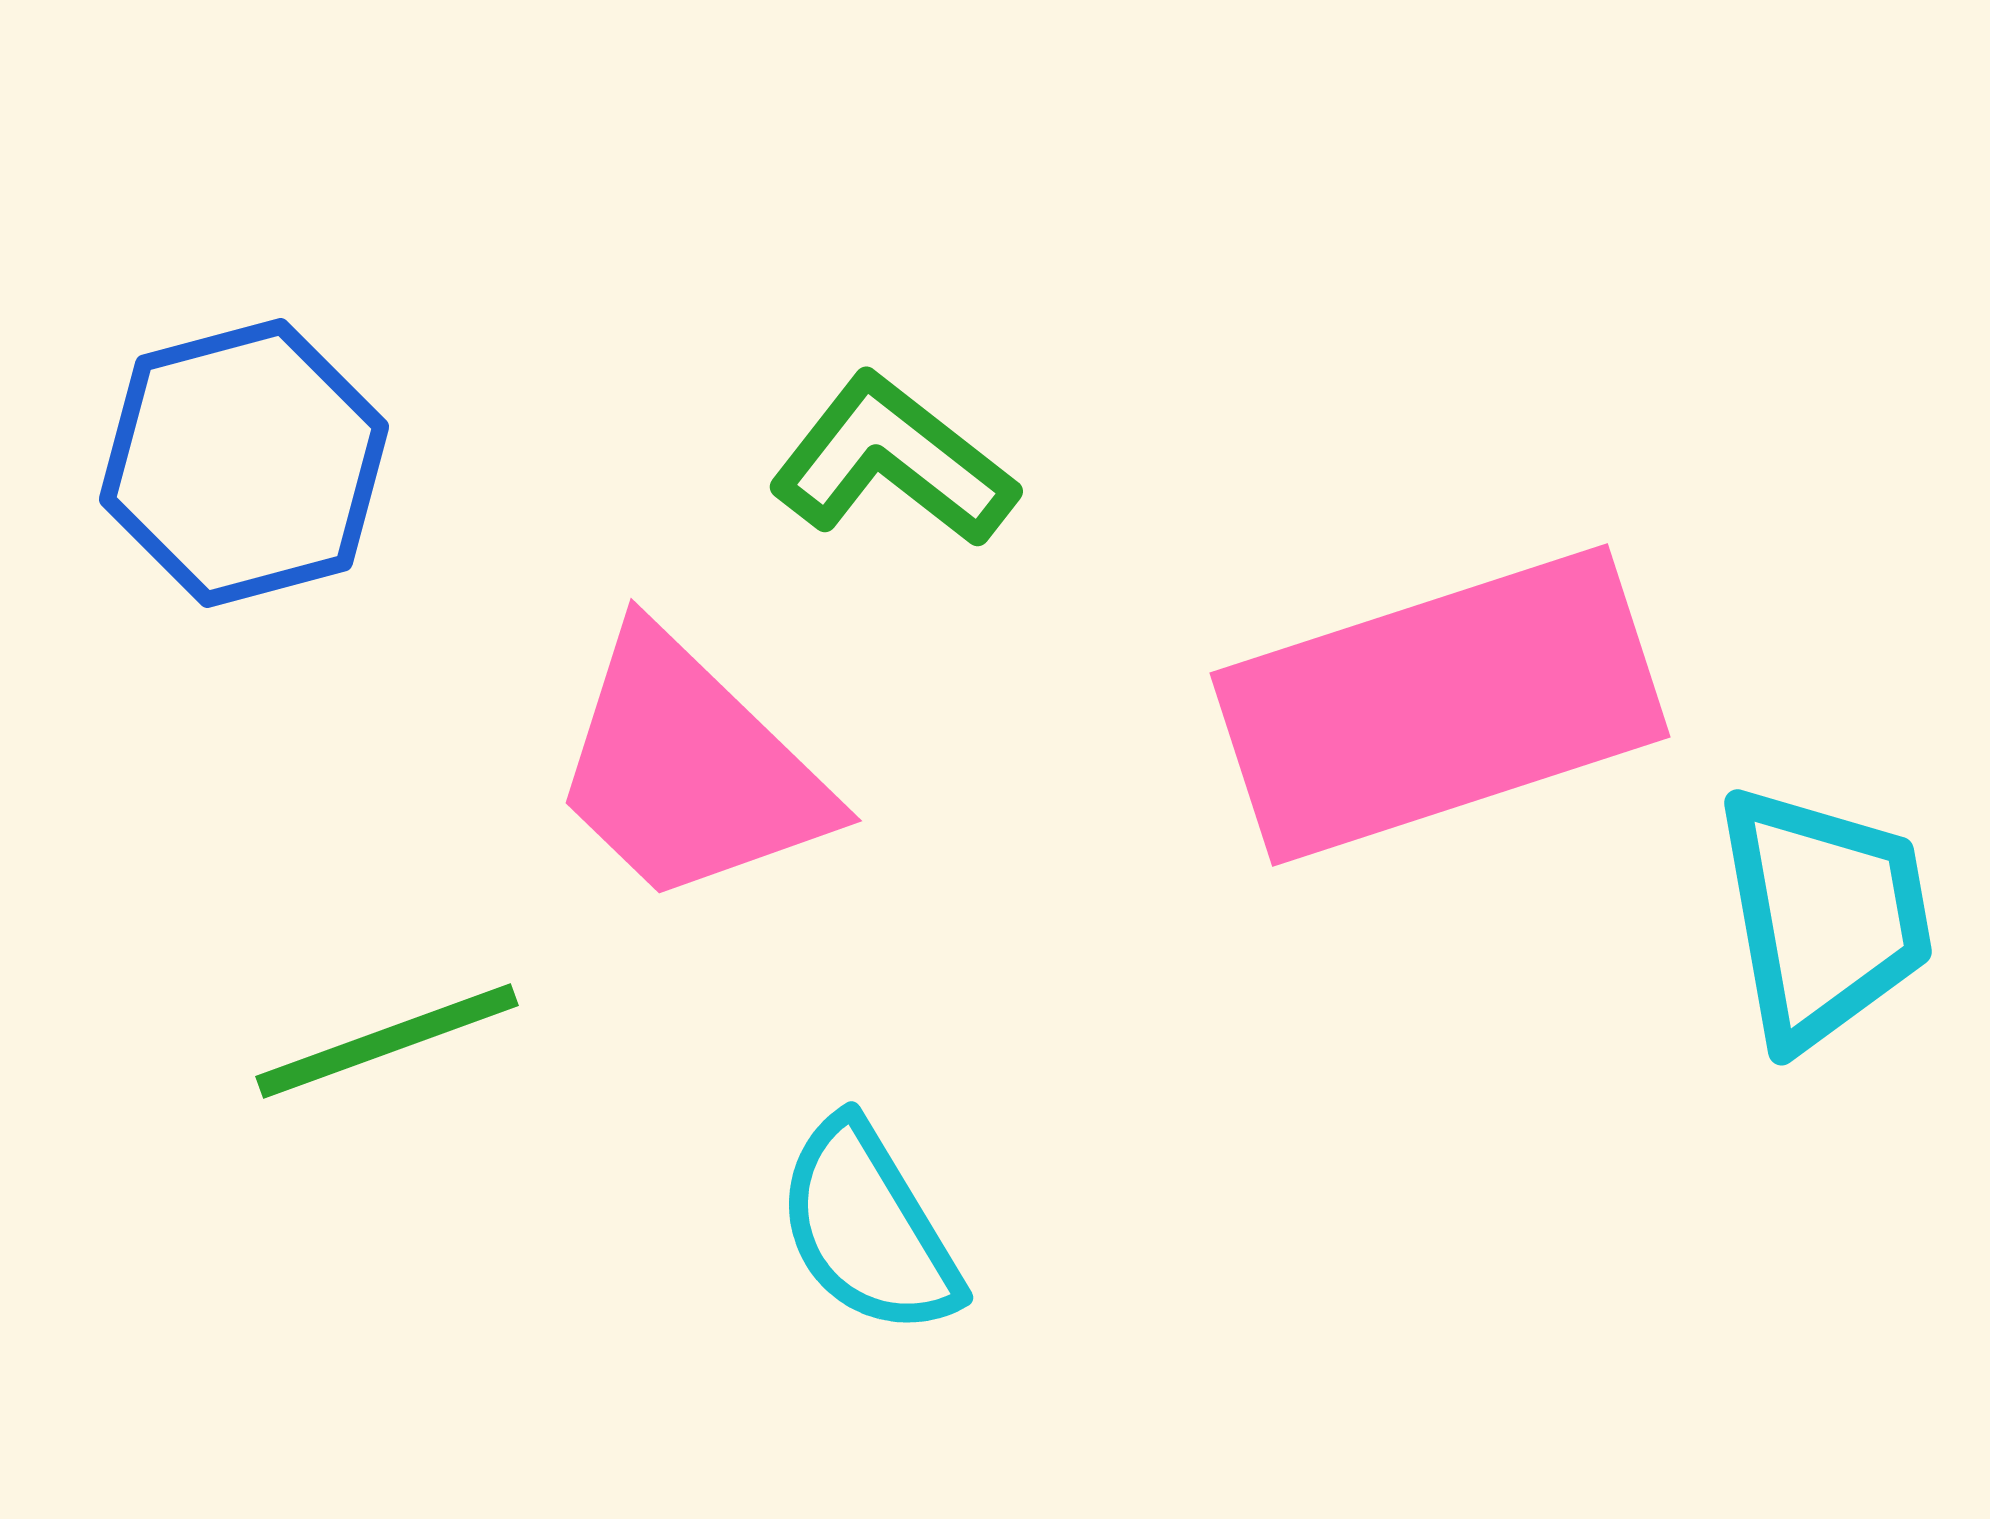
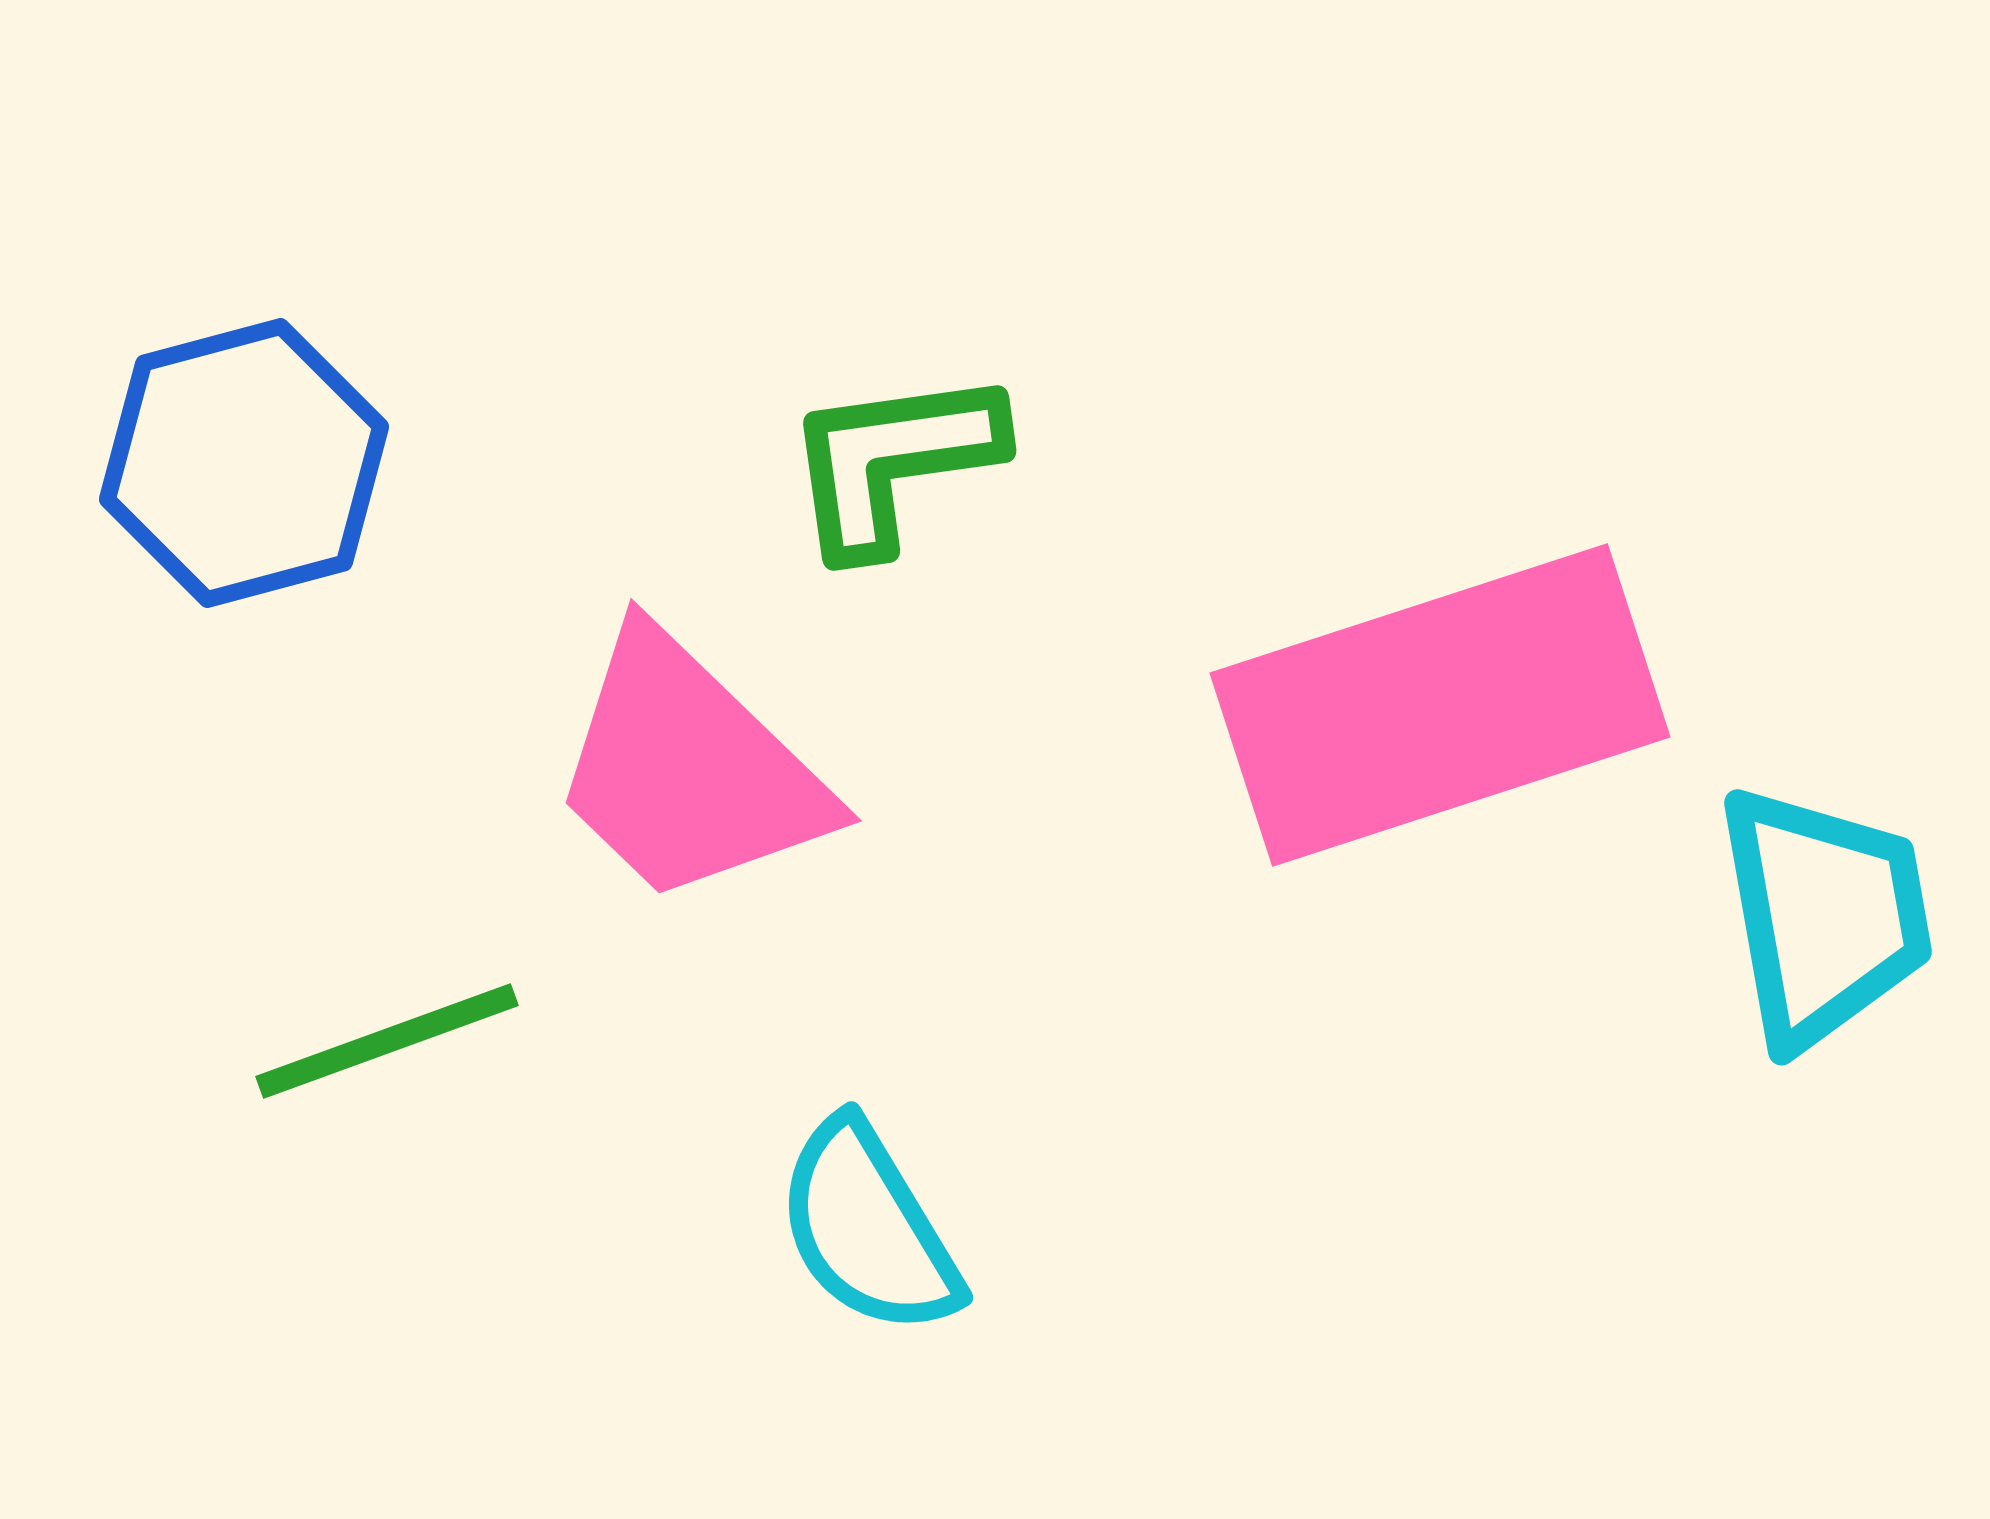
green L-shape: rotated 46 degrees counterclockwise
